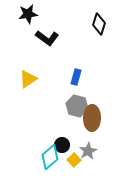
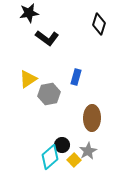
black star: moved 1 px right, 1 px up
gray hexagon: moved 28 px left, 12 px up; rotated 25 degrees counterclockwise
